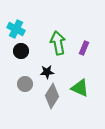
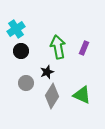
cyan cross: rotated 30 degrees clockwise
green arrow: moved 4 px down
black star: rotated 16 degrees counterclockwise
gray circle: moved 1 px right, 1 px up
green triangle: moved 2 px right, 7 px down
